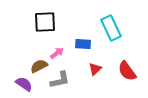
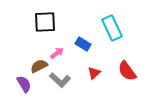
cyan rectangle: moved 1 px right
blue rectangle: rotated 28 degrees clockwise
red triangle: moved 1 px left, 4 px down
gray L-shape: rotated 55 degrees clockwise
purple semicircle: rotated 24 degrees clockwise
